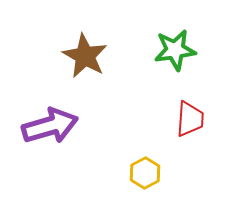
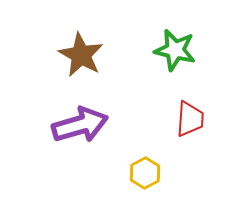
green star: rotated 21 degrees clockwise
brown star: moved 4 px left, 1 px up
purple arrow: moved 30 px right, 1 px up
